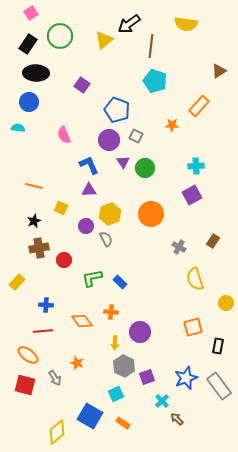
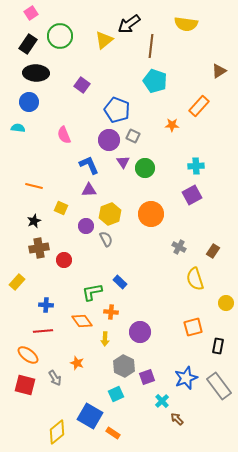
gray square at (136, 136): moved 3 px left
brown rectangle at (213, 241): moved 10 px down
green L-shape at (92, 278): moved 14 px down
yellow arrow at (115, 343): moved 10 px left, 4 px up
orange rectangle at (123, 423): moved 10 px left, 10 px down
